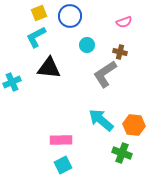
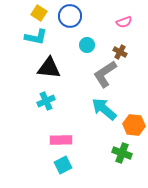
yellow square: rotated 35 degrees counterclockwise
cyan L-shape: rotated 140 degrees counterclockwise
brown cross: rotated 16 degrees clockwise
cyan cross: moved 34 px right, 19 px down
cyan arrow: moved 3 px right, 11 px up
